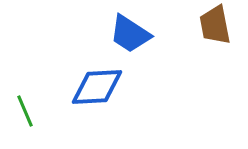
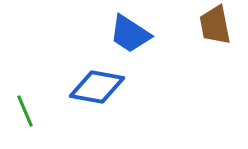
blue diamond: rotated 14 degrees clockwise
